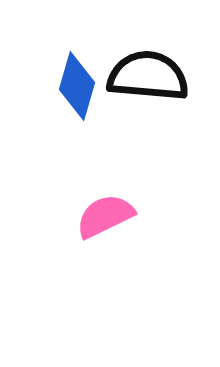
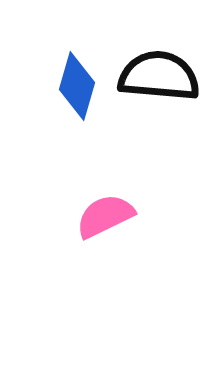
black semicircle: moved 11 px right
